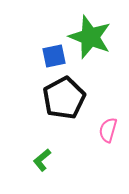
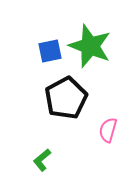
green star: moved 9 px down
blue square: moved 4 px left, 5 px up
black pentagon: moved 2 px right
